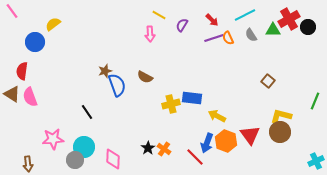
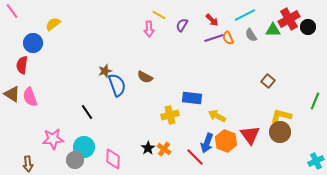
pink arrow: moved 1 px left, 5 px up
blue circle: moved 2 px left, 1 px down
red semicircle: moved 6 px up
yellow cross: moved 1 px left, 11 px down
